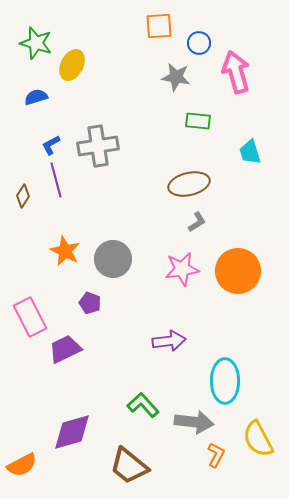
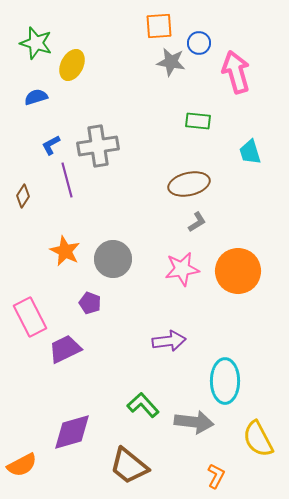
gray star: moved 5 px left, 15 px up
purple line: moved 11 px right
orange L-shape: moved 21 px down
